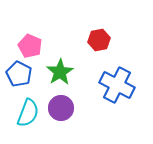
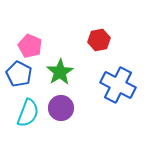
blue cross: moved 1 px right
